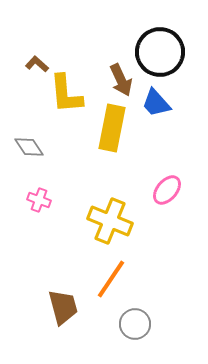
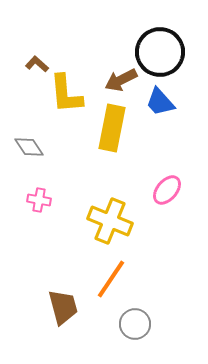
brown arrow: rotated 88 degrees clockwise
blue trapezoid: moved 4 px right, 1 px up
pink cross: rotated 10 degrees counterclockwise
